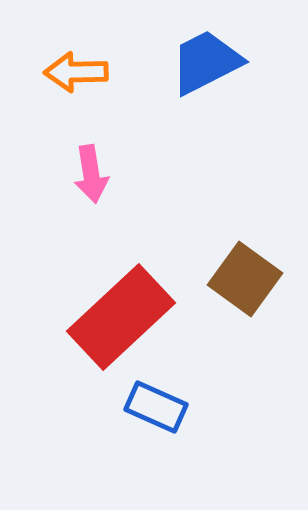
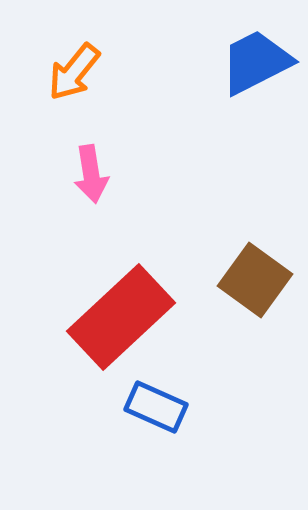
blue trapezoid: moved 50 px right
orange arrow: moved 2 px left; rotated 50 degrees counterclockwise
brown square: moved 10 px right, 1 px down
